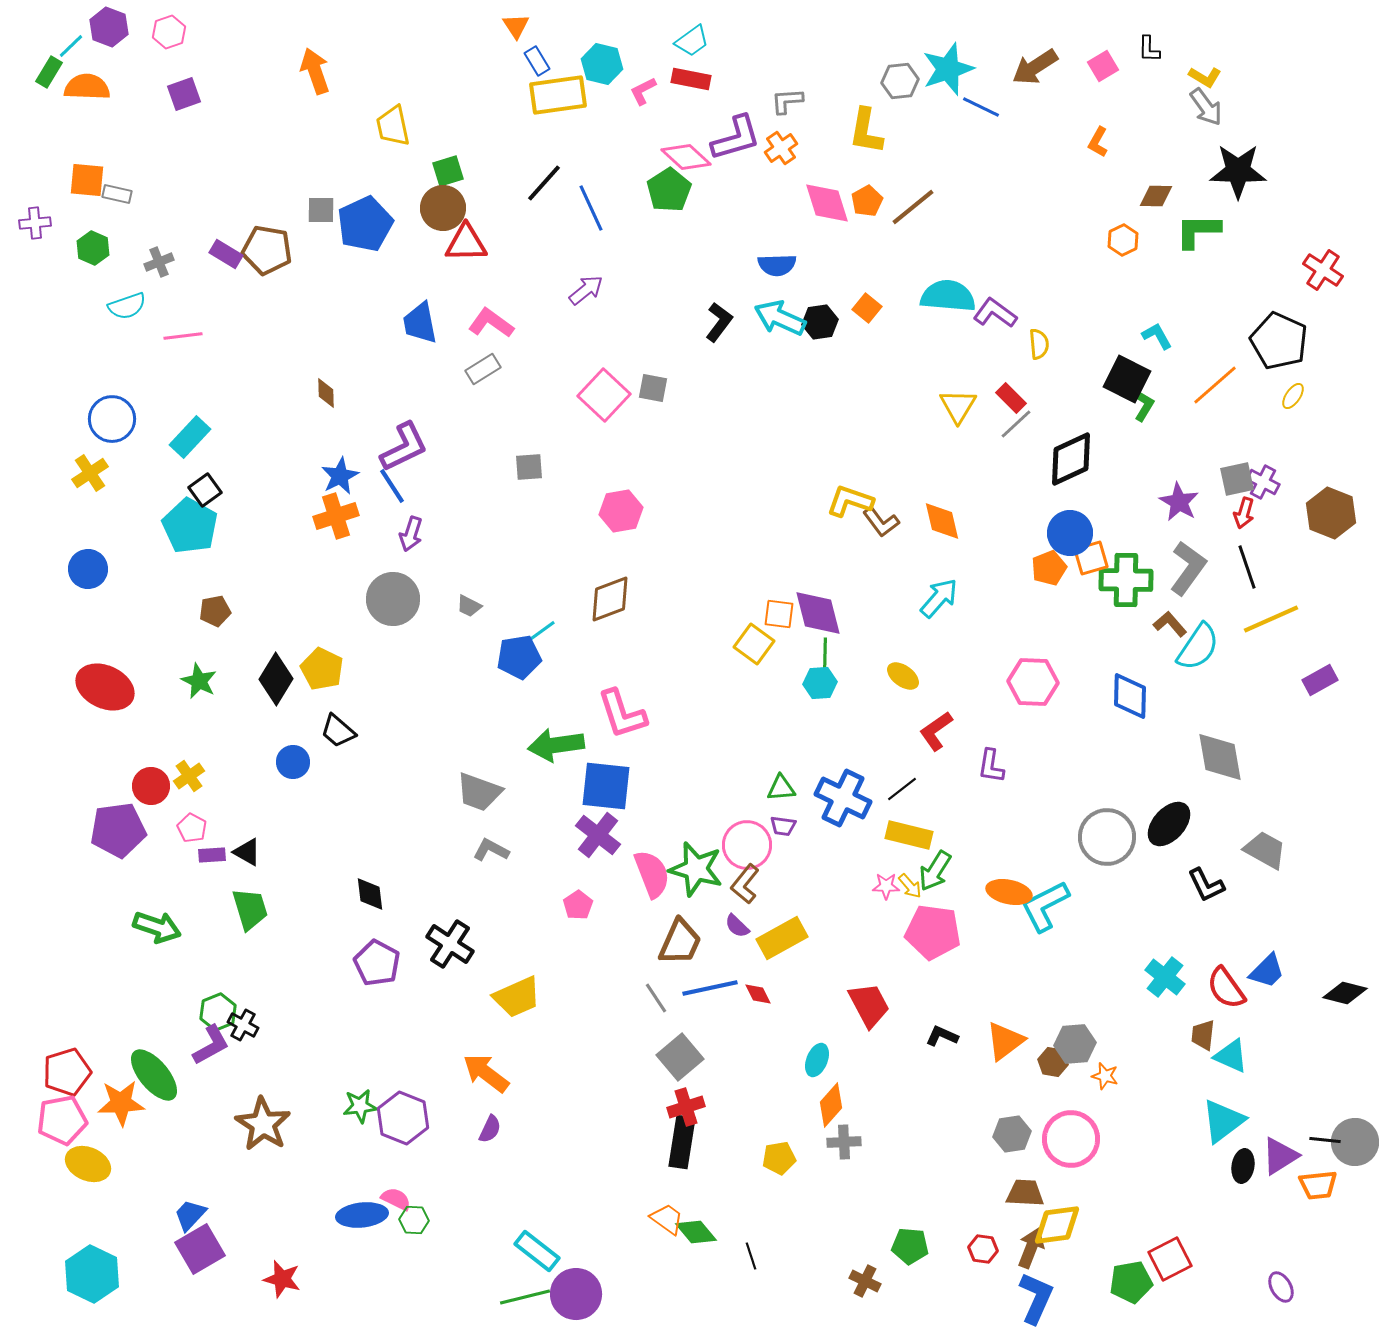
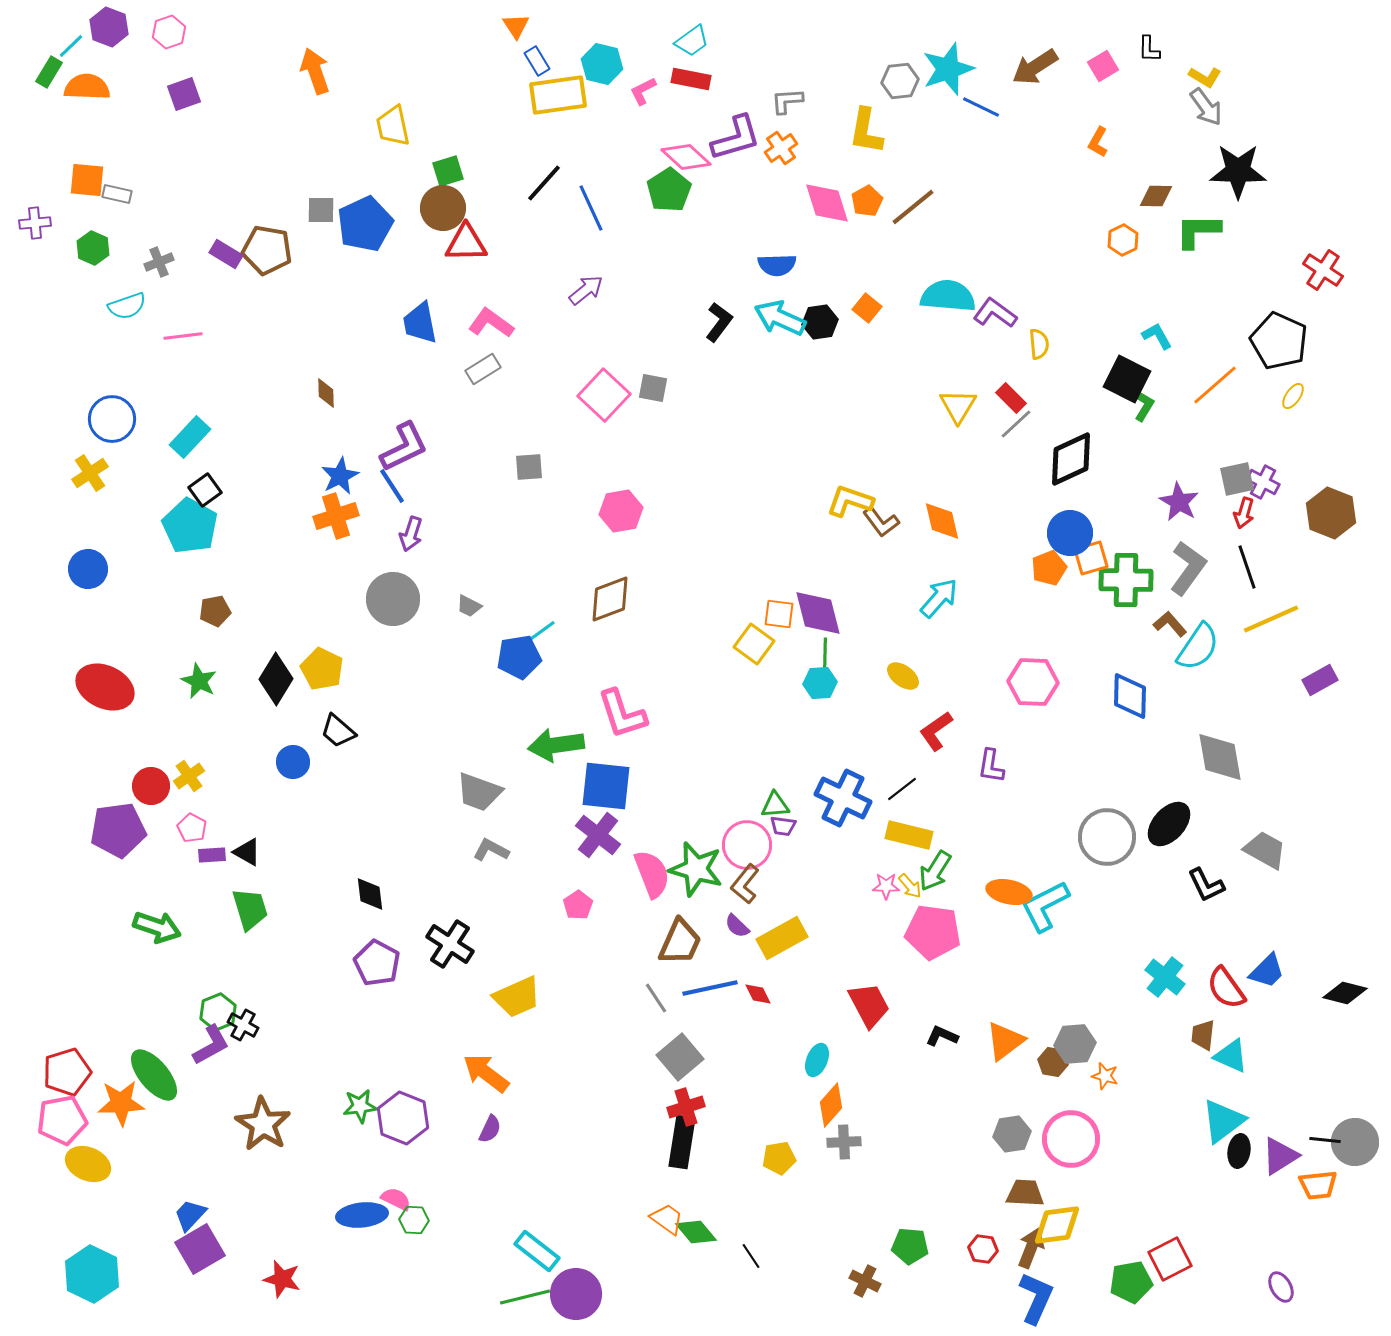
green triangle at (781, 788): moved 6 px left, 17 px down
black ellipse at (1243, 1166): moved 4 px left, 15 px up
black line at (751, 1256): rotated 16 degrees counterclockwise
